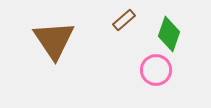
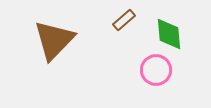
green diamond: rotated 24 degrees counterclockwise
brown triangle: rotated 18 degrees clockwise
